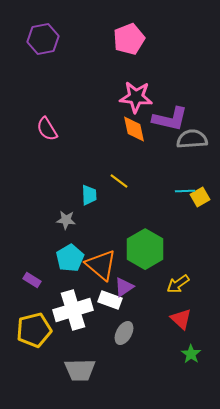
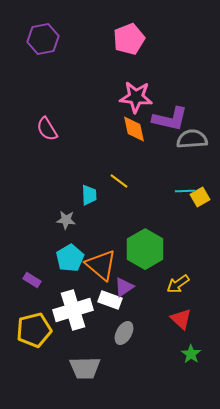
gray trapezoid: moved 5 px right, 2 px up
